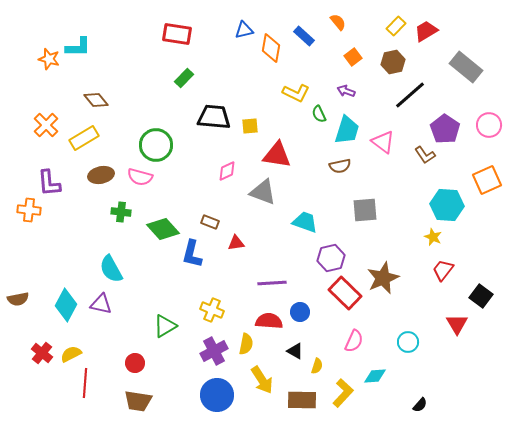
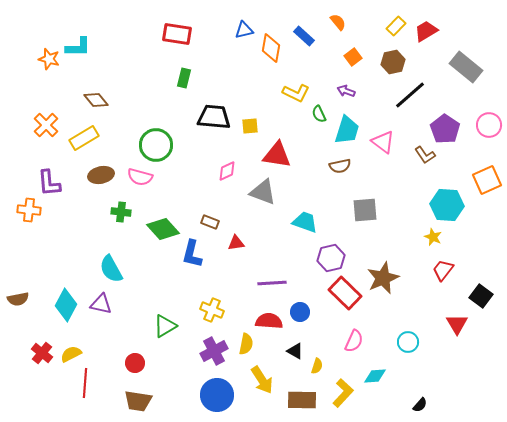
green rectangle at (184, 78): rotated 30 degrees counterclockwise
